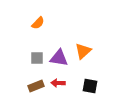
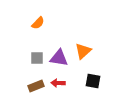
black square: moved 3 px right, 5 px up
